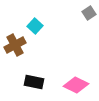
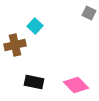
gray square: rotated 32 degrees counterclockwise
brown cross: rotated 15 degrees clockwise
pink diamond: rotated 20 degrees clockwise
